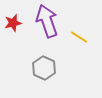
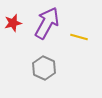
purple arrow: moved 2 px down; rotated 48 degrees clockwise
yellow line: rotated 18 degrees counterclockwise
